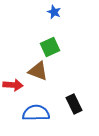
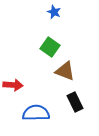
green square: rotated 30 degrees counterclockwise
brown triangle: moved 27 px right
black rectangle: moved 1 px right, 2 px up
